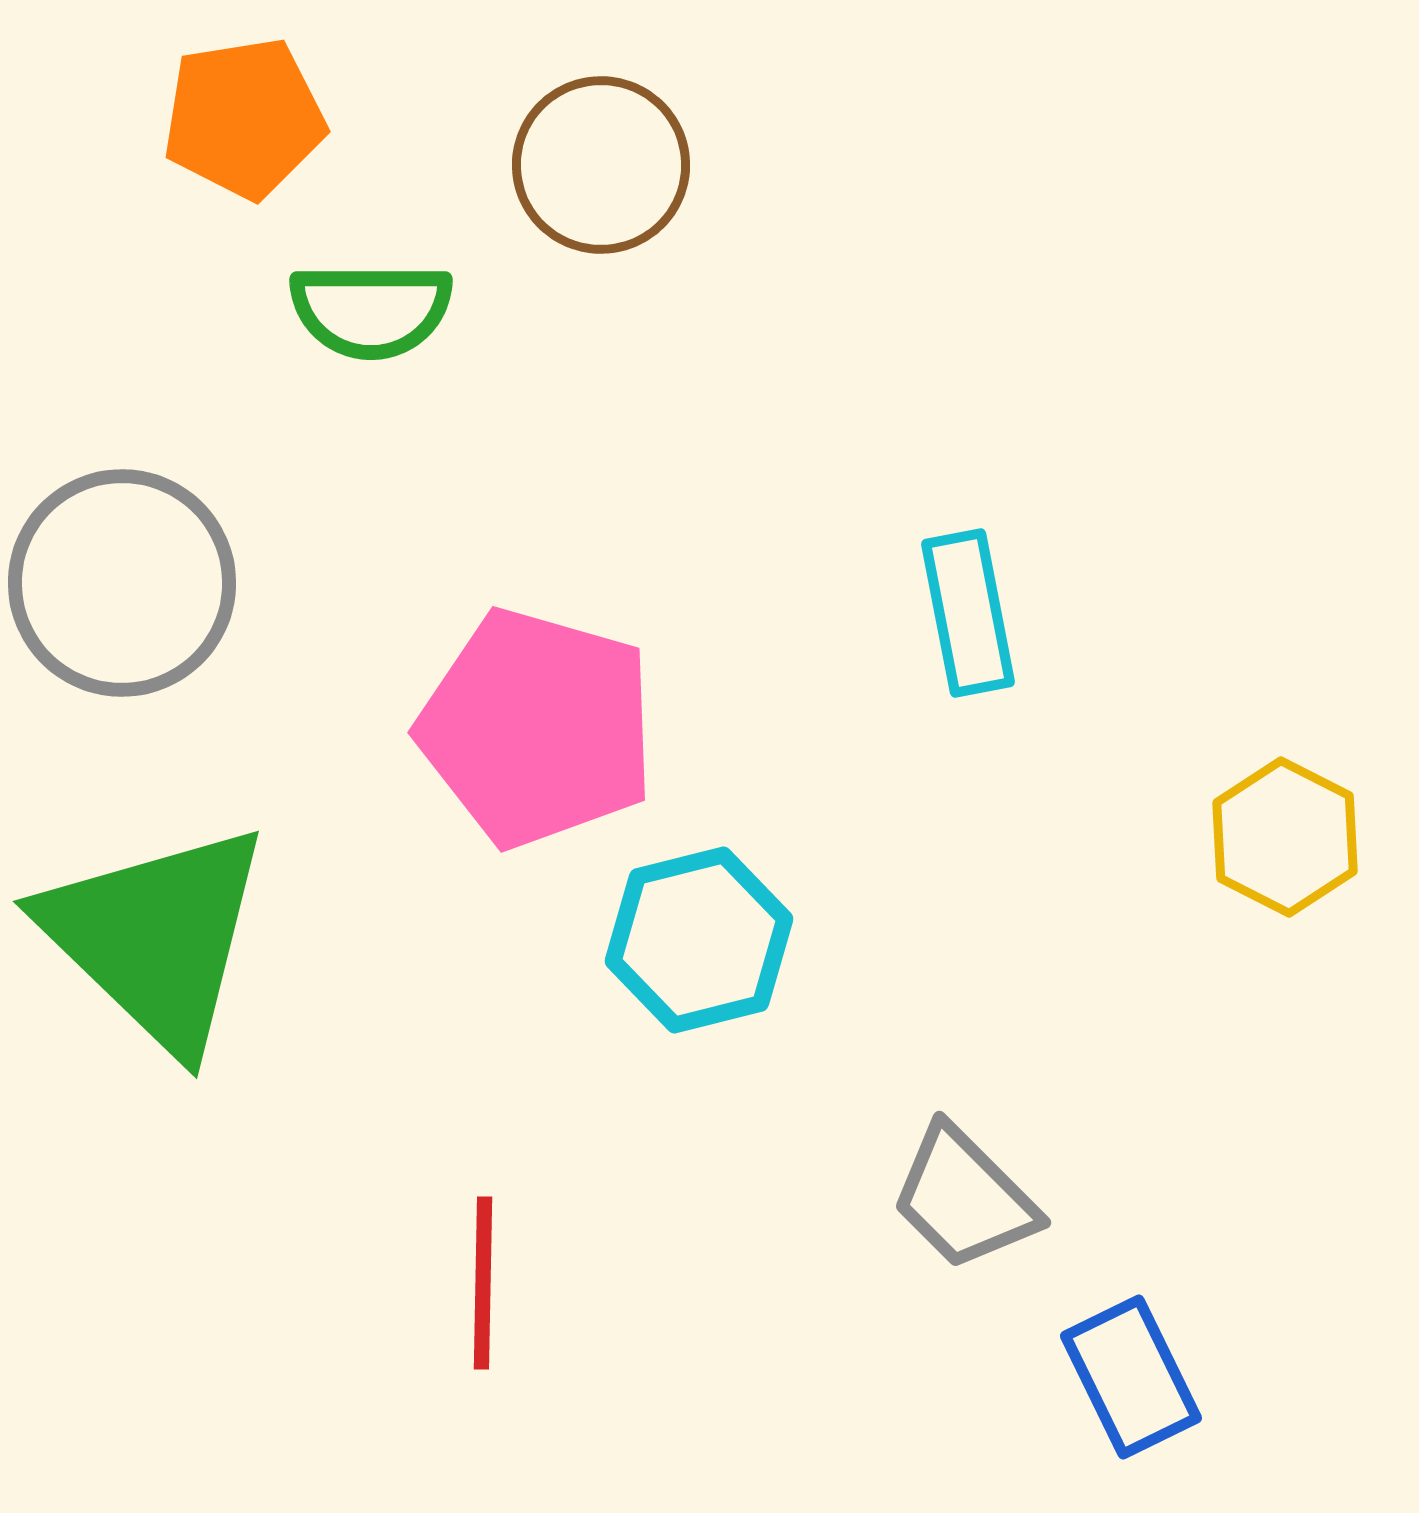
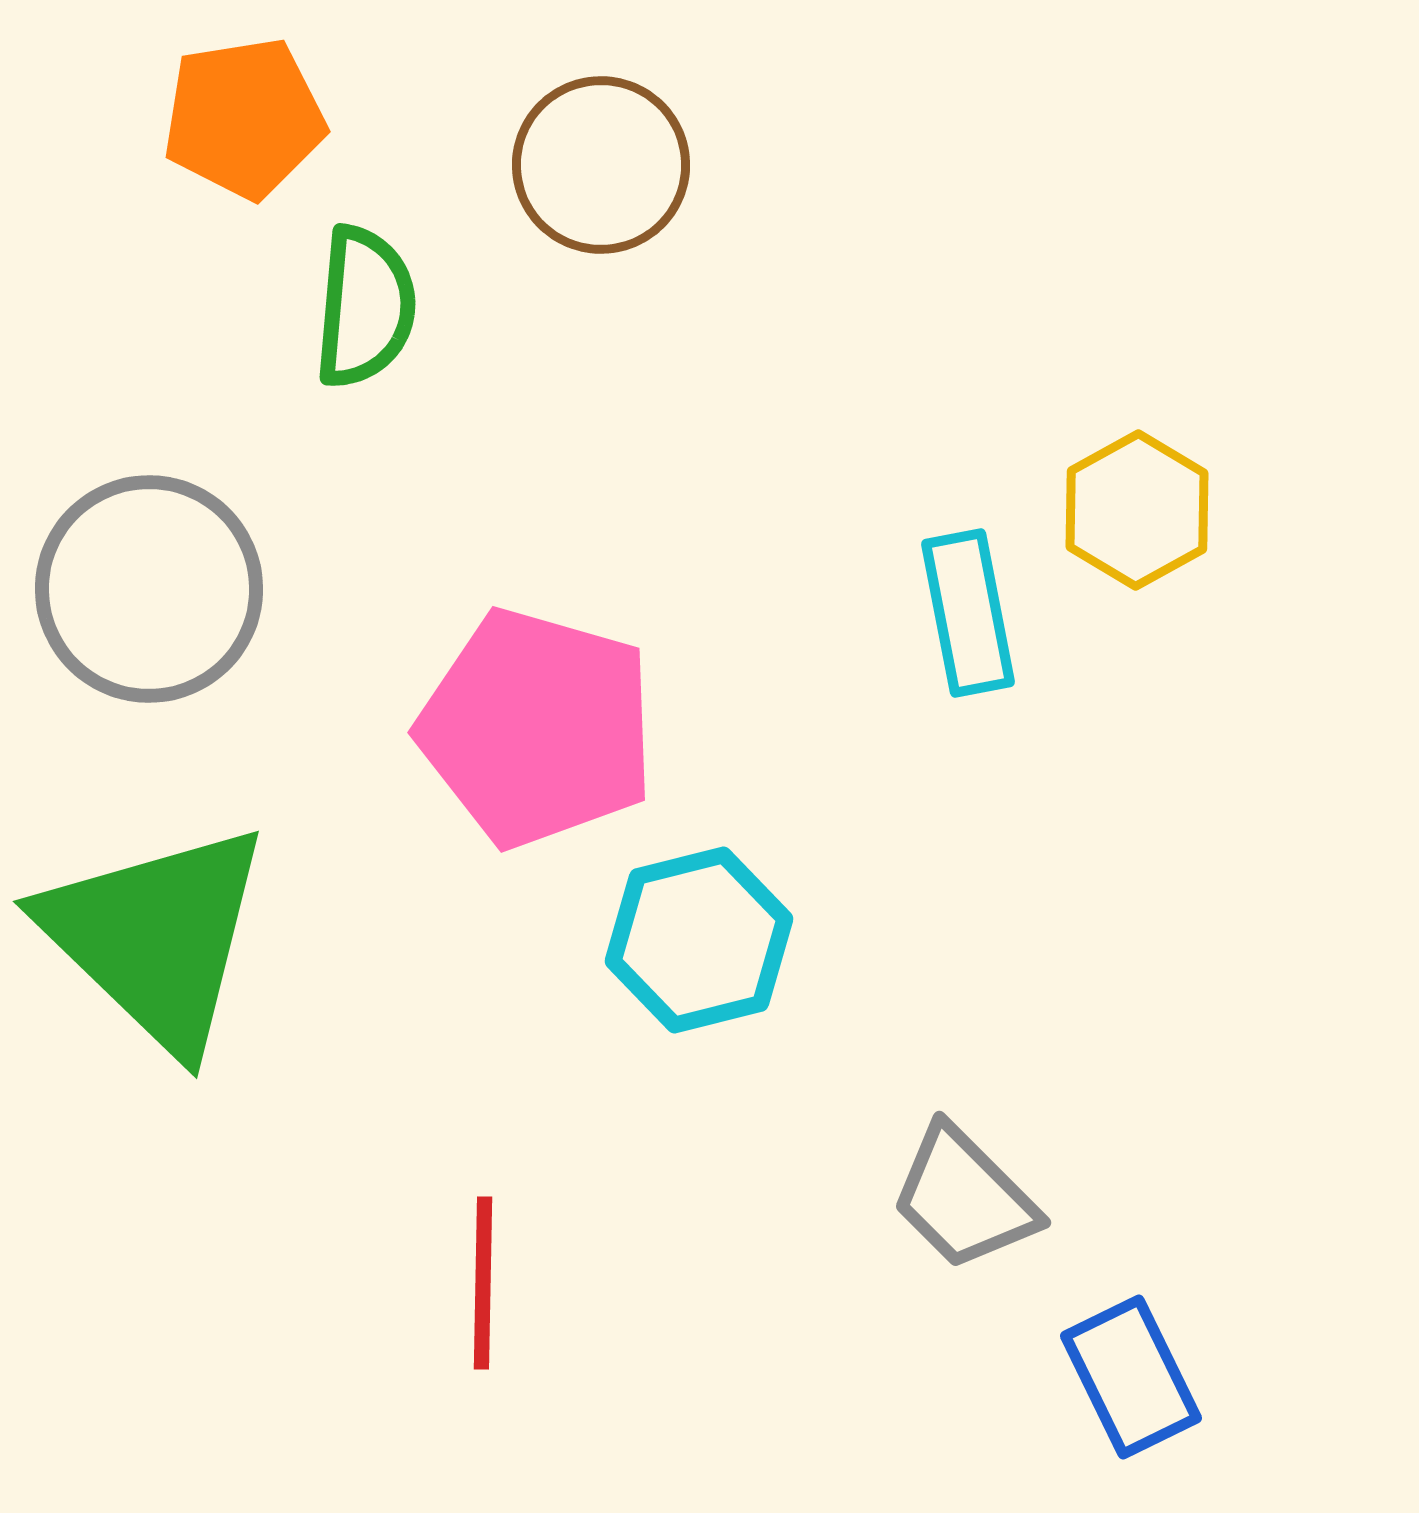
green semicircle: moved 6 px left, 3 px up; rotated 85 degrees counterclockwise
gray circle: moved 27 px right, 6 px down
yellow hexagon: moved 148 px left, 327 px up; rotated 4 degrees clockwise
